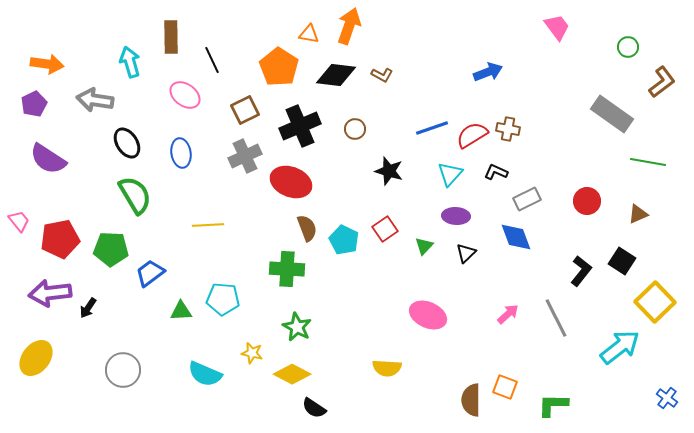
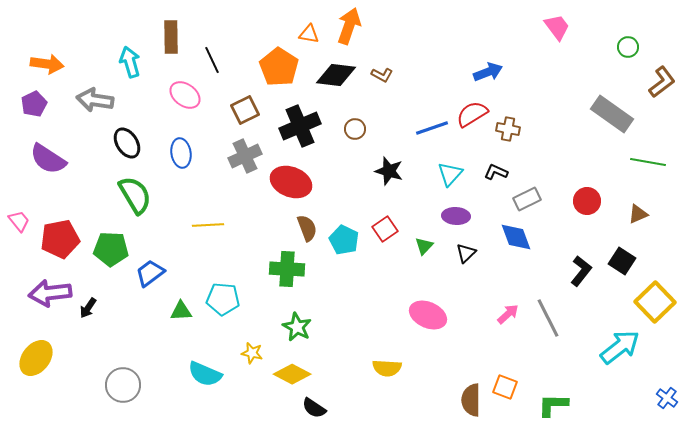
red semicircle at (472, 135): moved 21 px up
gray line at (556, 318): moved 8 px left
gray circle at (123, 370): moved 15 px down
